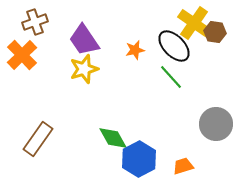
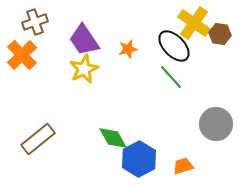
brown hexagon: moved 5 px right, 2 px down
orange star: moved 7 px left, 1 px up
yellow star: rotated 8 degrees counterclockwise
brown rectangle: rotated 16 degrees clockwise
